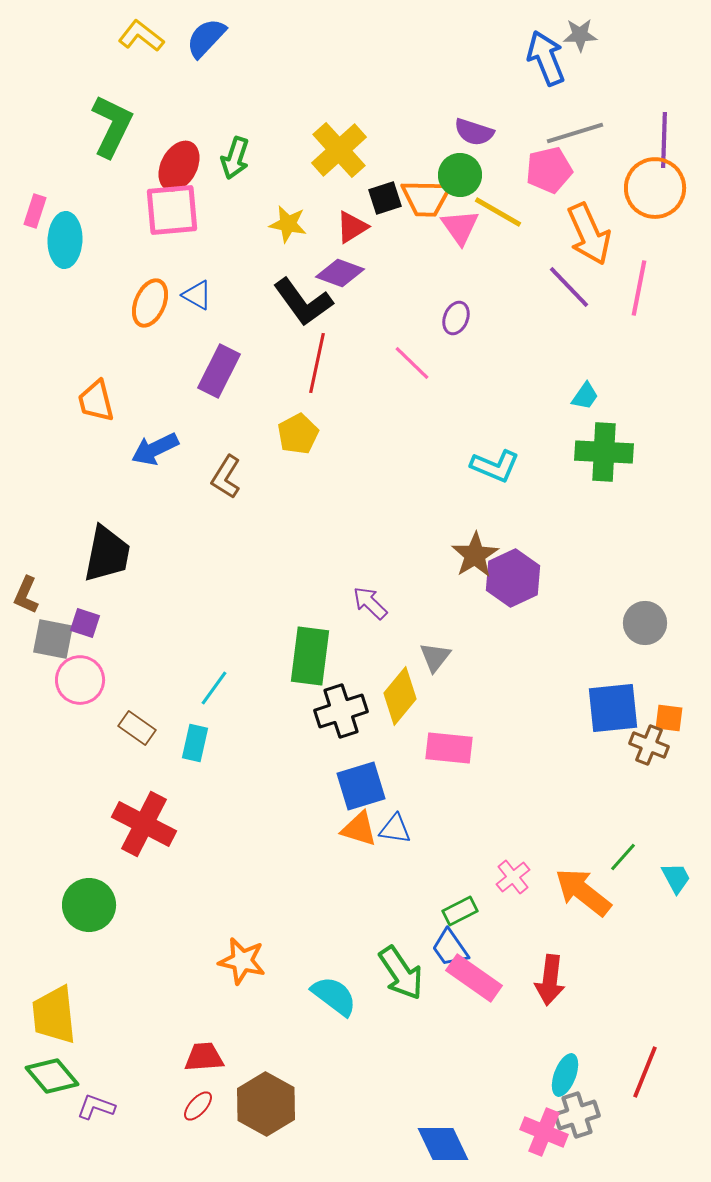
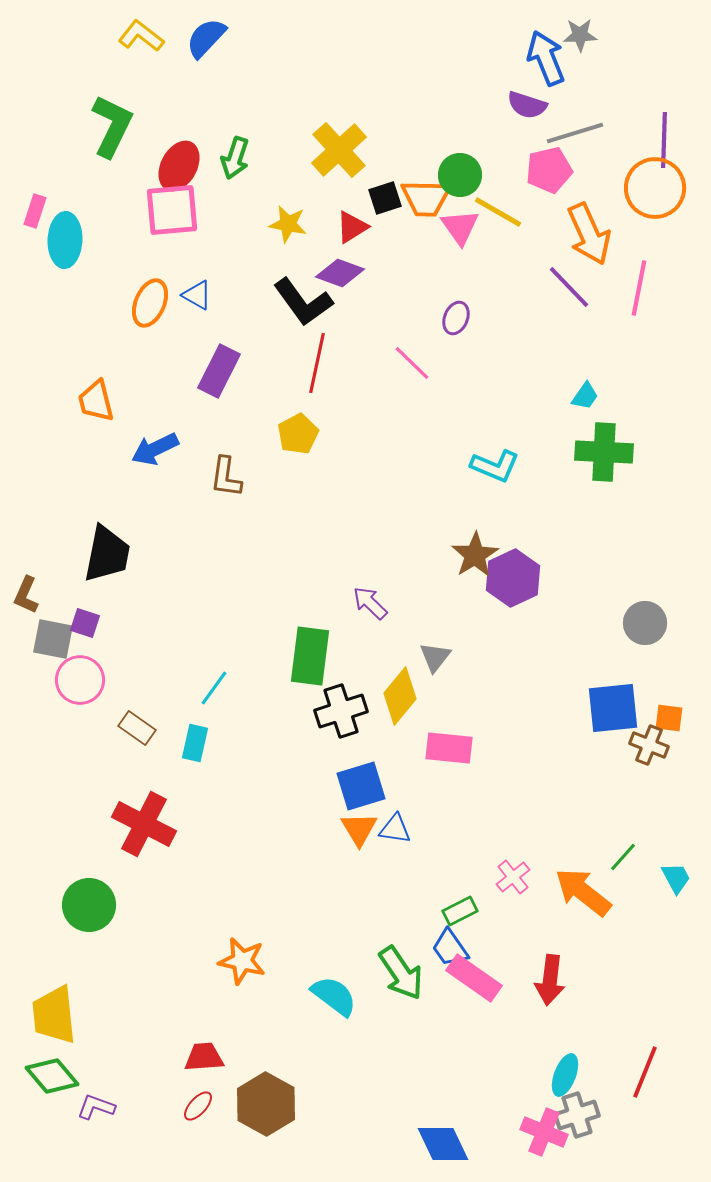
purple semicircle at (474, 132): moved 53 px right, 27 px up
brown L-shape at (226, 477): rotated 24 degrees counterclockwise
orange triangle at (359, 829): rotated 42 degrees clockwise
